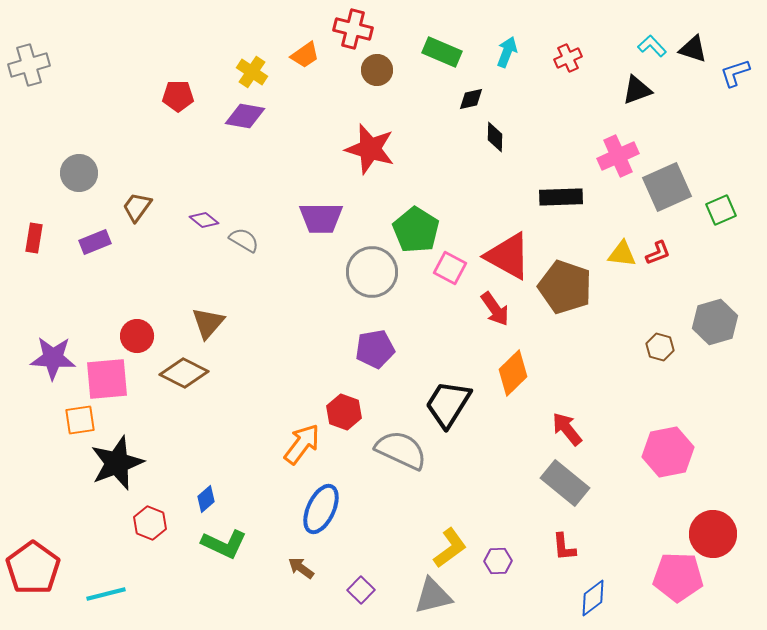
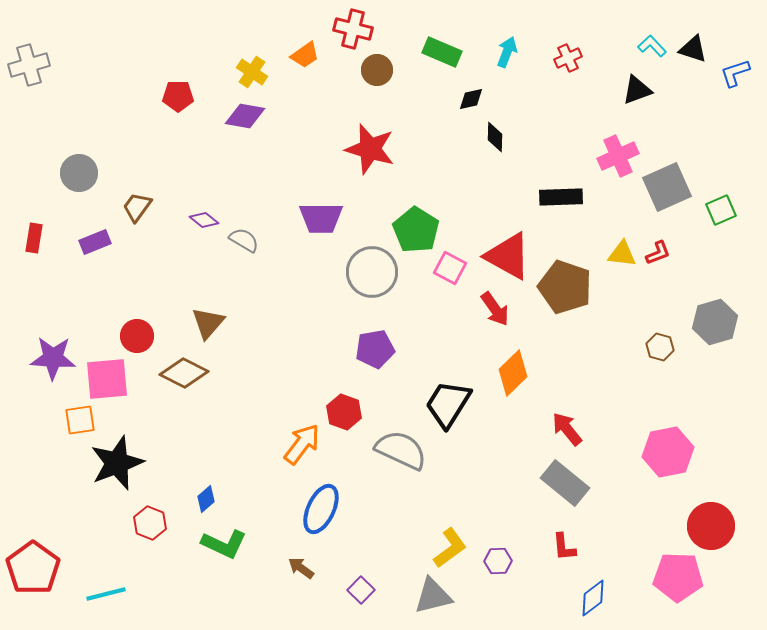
red circle at (713, 534): moved 2 px left, 8 px up
